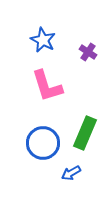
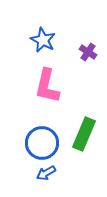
pink L-shape: rotated 30 degrees clockwise
green rectangle: moved 1 px left, 1 px down
blue circle: moved 1 px left
blue arrow: moved 25 px left
